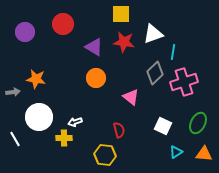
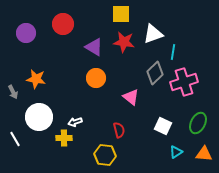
purple circle: moved 1 px right, 1 px down
gray arrow: rotated 72 degrees clockwise
